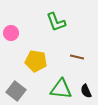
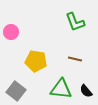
green L-shape: moved 19 px right
pink circle: moved 1 px up
brown line: moved 2 px left, 2 px down
black semicircle: rotated 16 degrees counterclockwise
